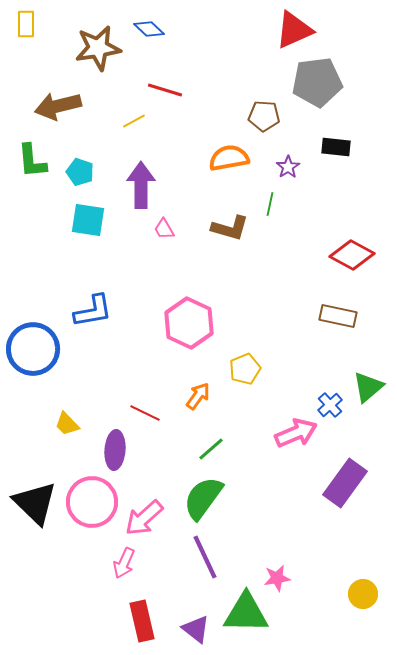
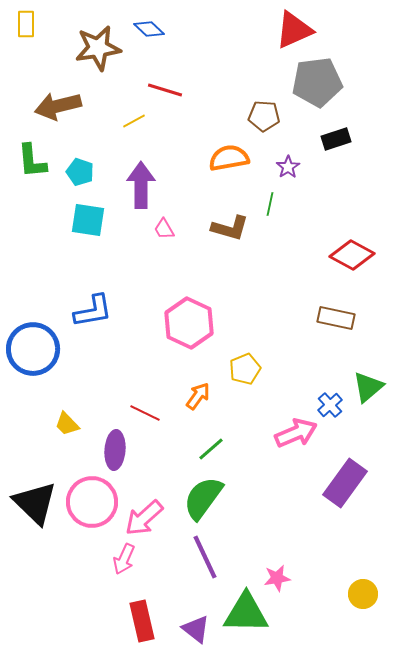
black rectangle at (336, 147): moved 8 px up; rotated 24 degrees counterclockwise
brown rectangle at (338, 316): moved 2 px left, 2 px down
pink arrow at (124, 563): moved 4 px up
